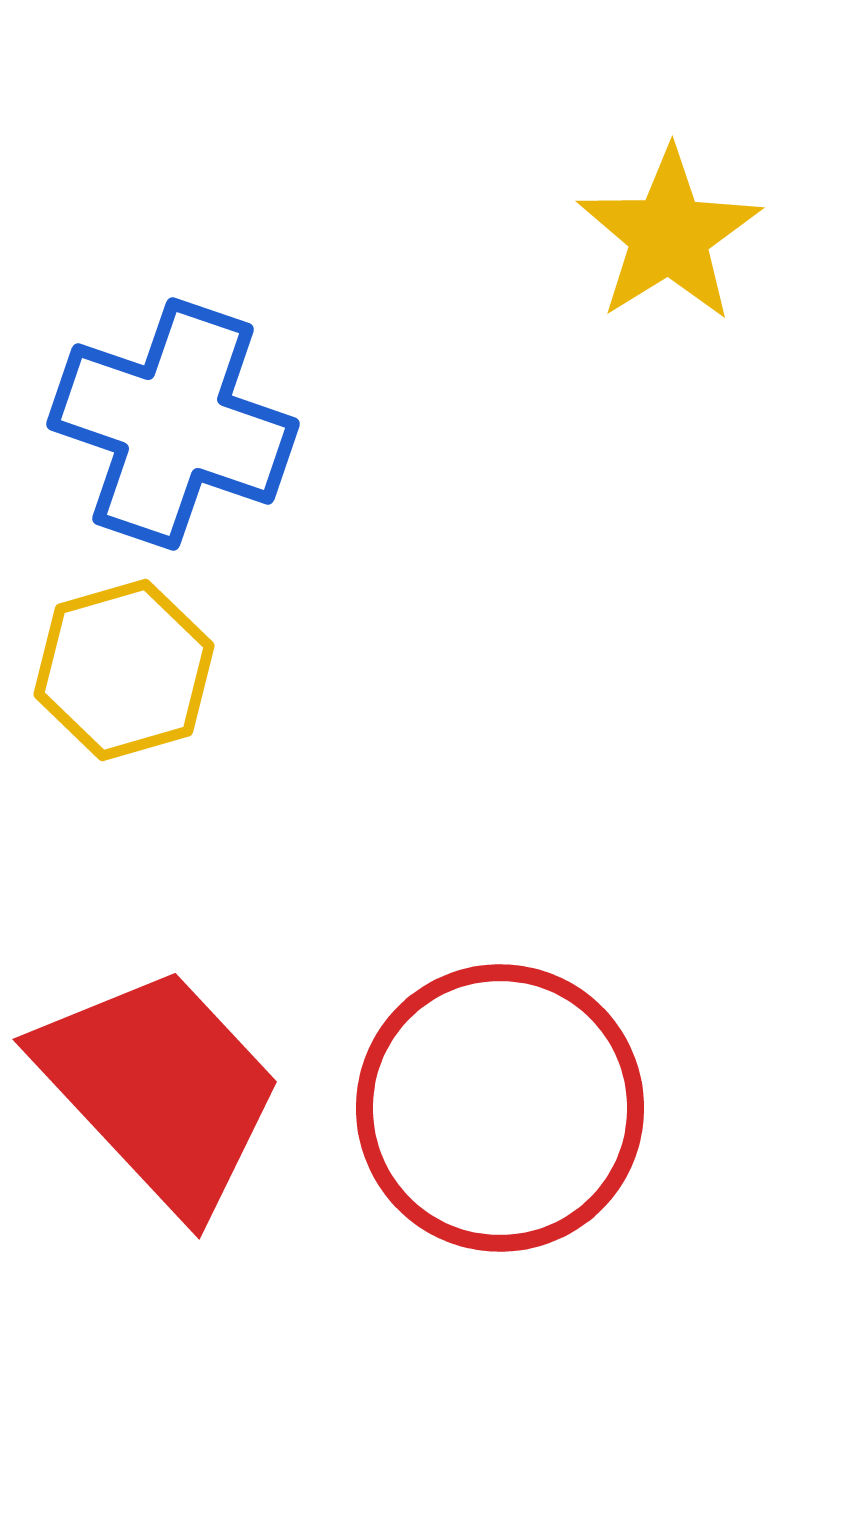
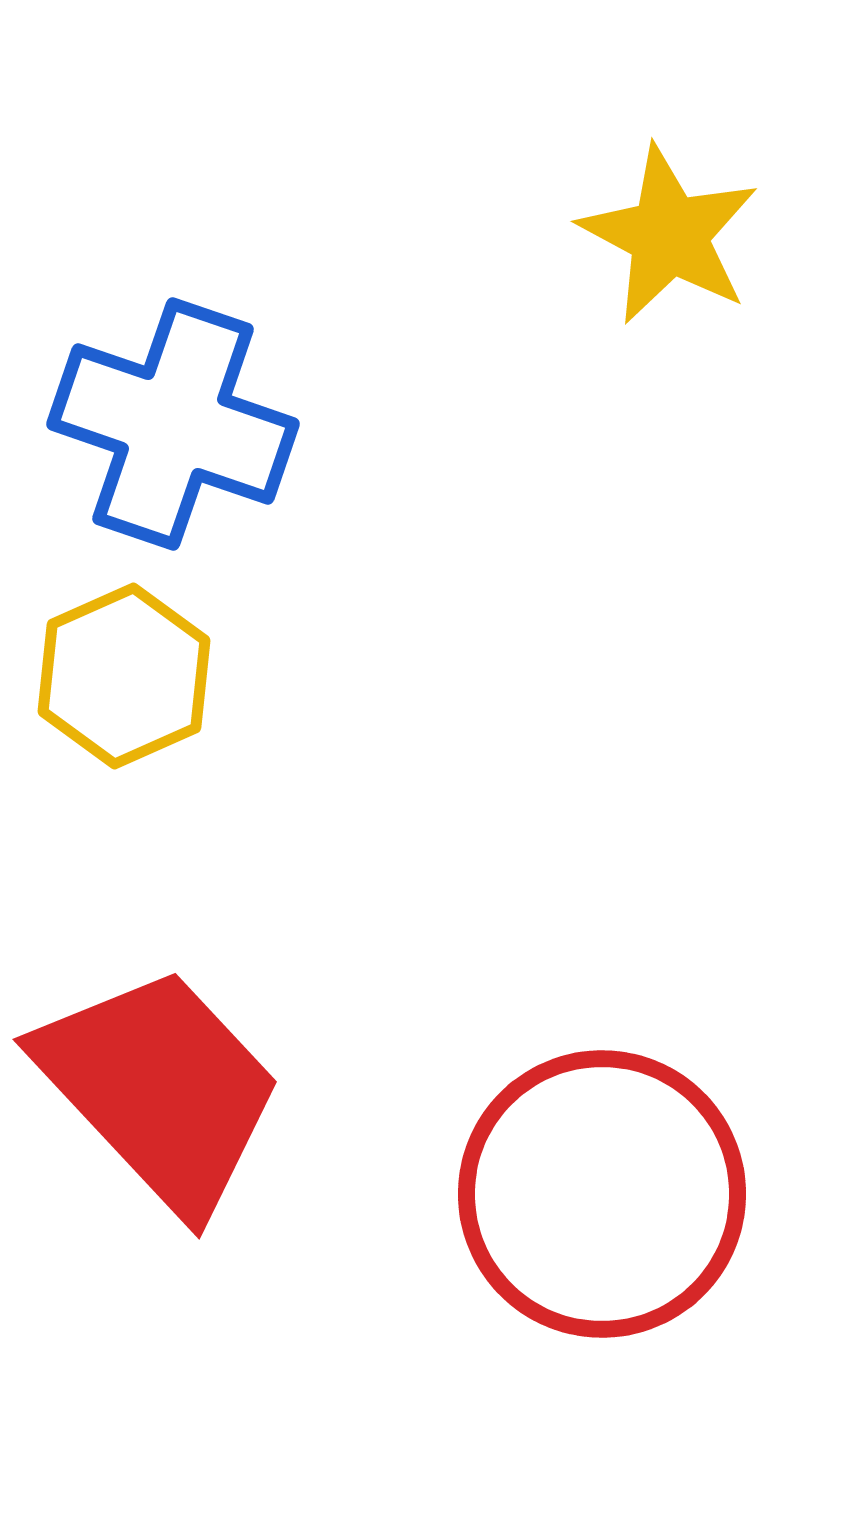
yellow star: rotated 12 degrees counterclockwise
yellow hexagon: moved 6 px down; rotated 8 degrees counterclockwise
red circle: moved 102 px right, 86 px down
